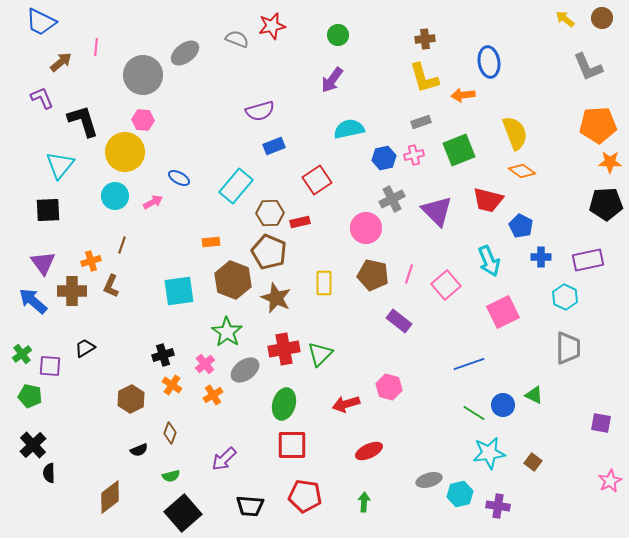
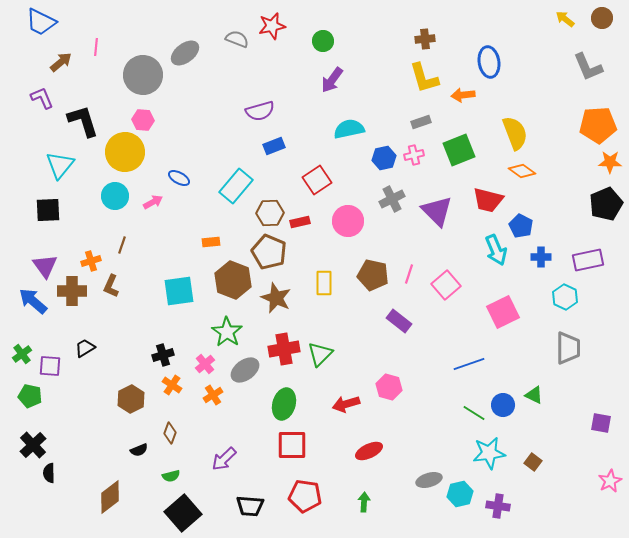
green circle at (338, 35): moved 15 px left, 6 px down
black pentagon at (606, 204): rotated 20 degrees counterclockwise
pink circle at (366, 228): moved 18 px left, 7 px up
cyan arrow at (489, 261): moved 7 px right, 11 px up
purple triangle at (43, 263): moved 2 px right, 3 px down
